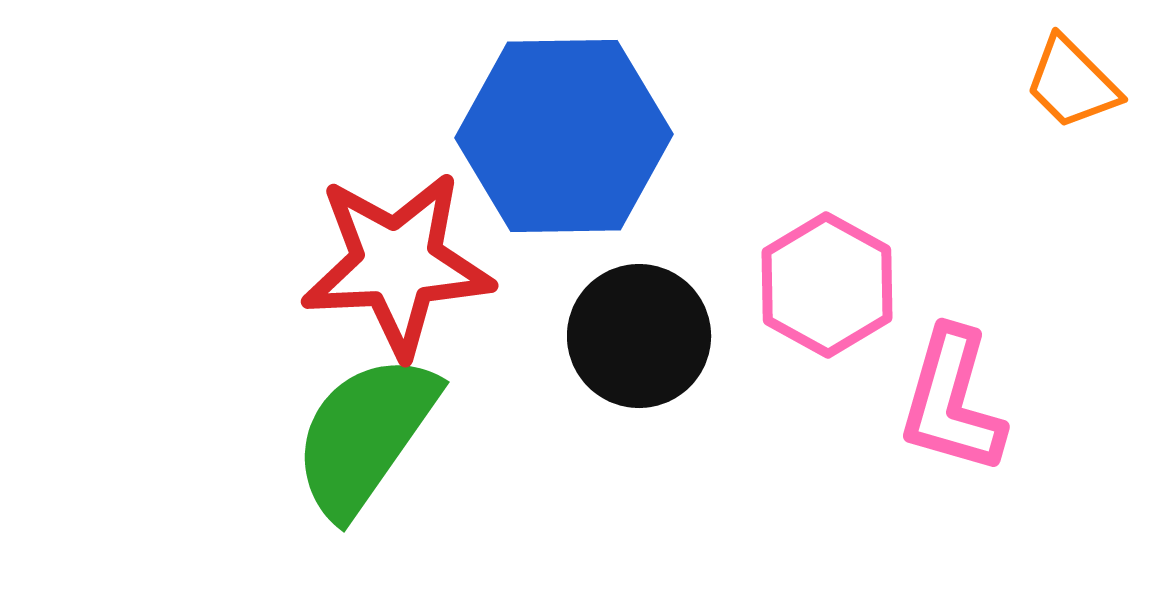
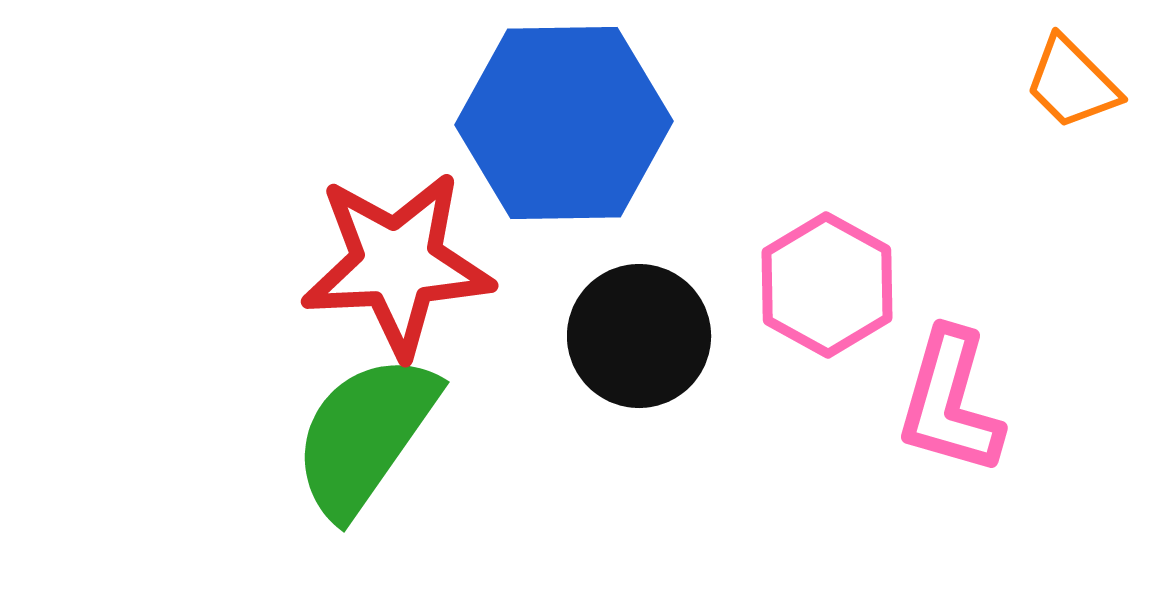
blue hexagon: moved 13 px up
pink L-shape: moved 2 px left, 1 px down
